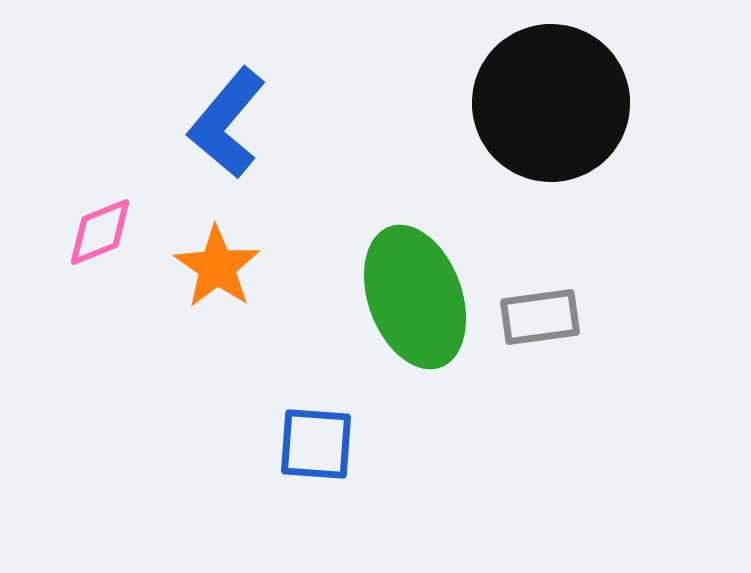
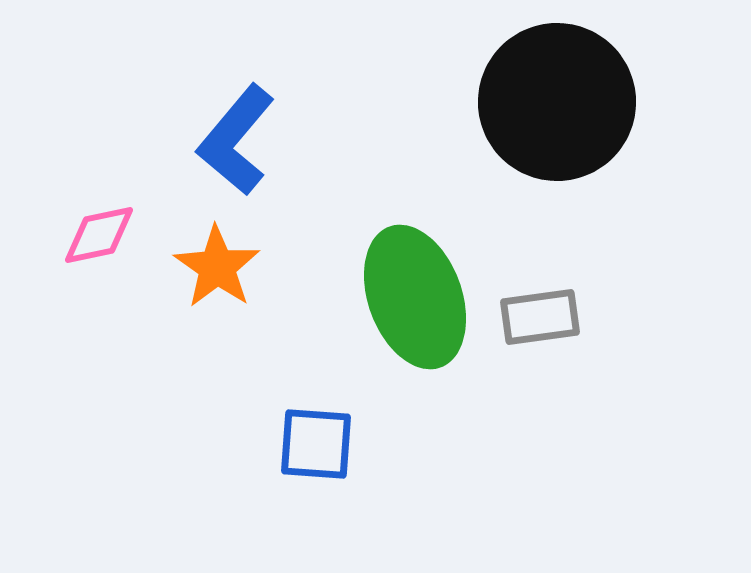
black circle: moved 6 px right, 1 px up
blue L-shape: moved 9 px right, 17 px down
pink diamond: moved 1 px left, 3 px down; rotated 10 degrees clockwise
